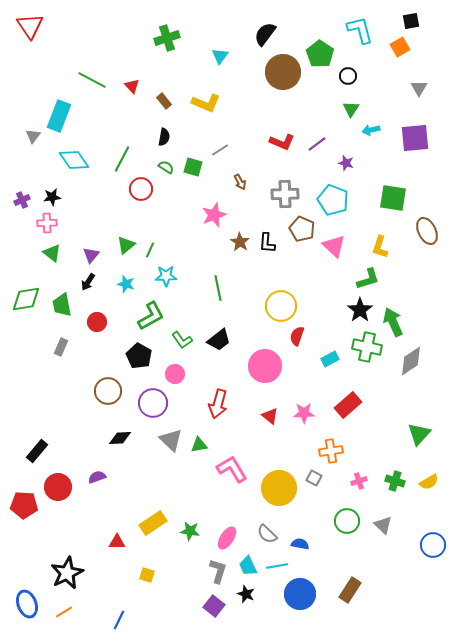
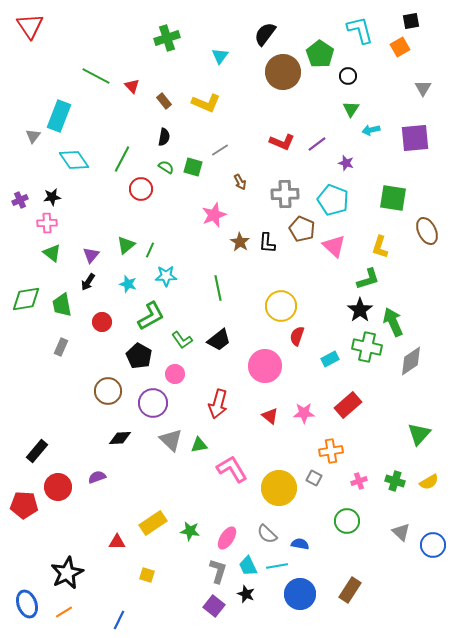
green line at (92, 80): moved 4 px right, 4 px up
gray triangle at (419, 88): moved 4 px right
purple cross at (22, 200): moved 2 px left
cyan star at (126, 284): moved 2 px right
red circle at (97, 322): moved 5 px right
gray triangle at (383, 525): moved 18 px right, 7 px down
